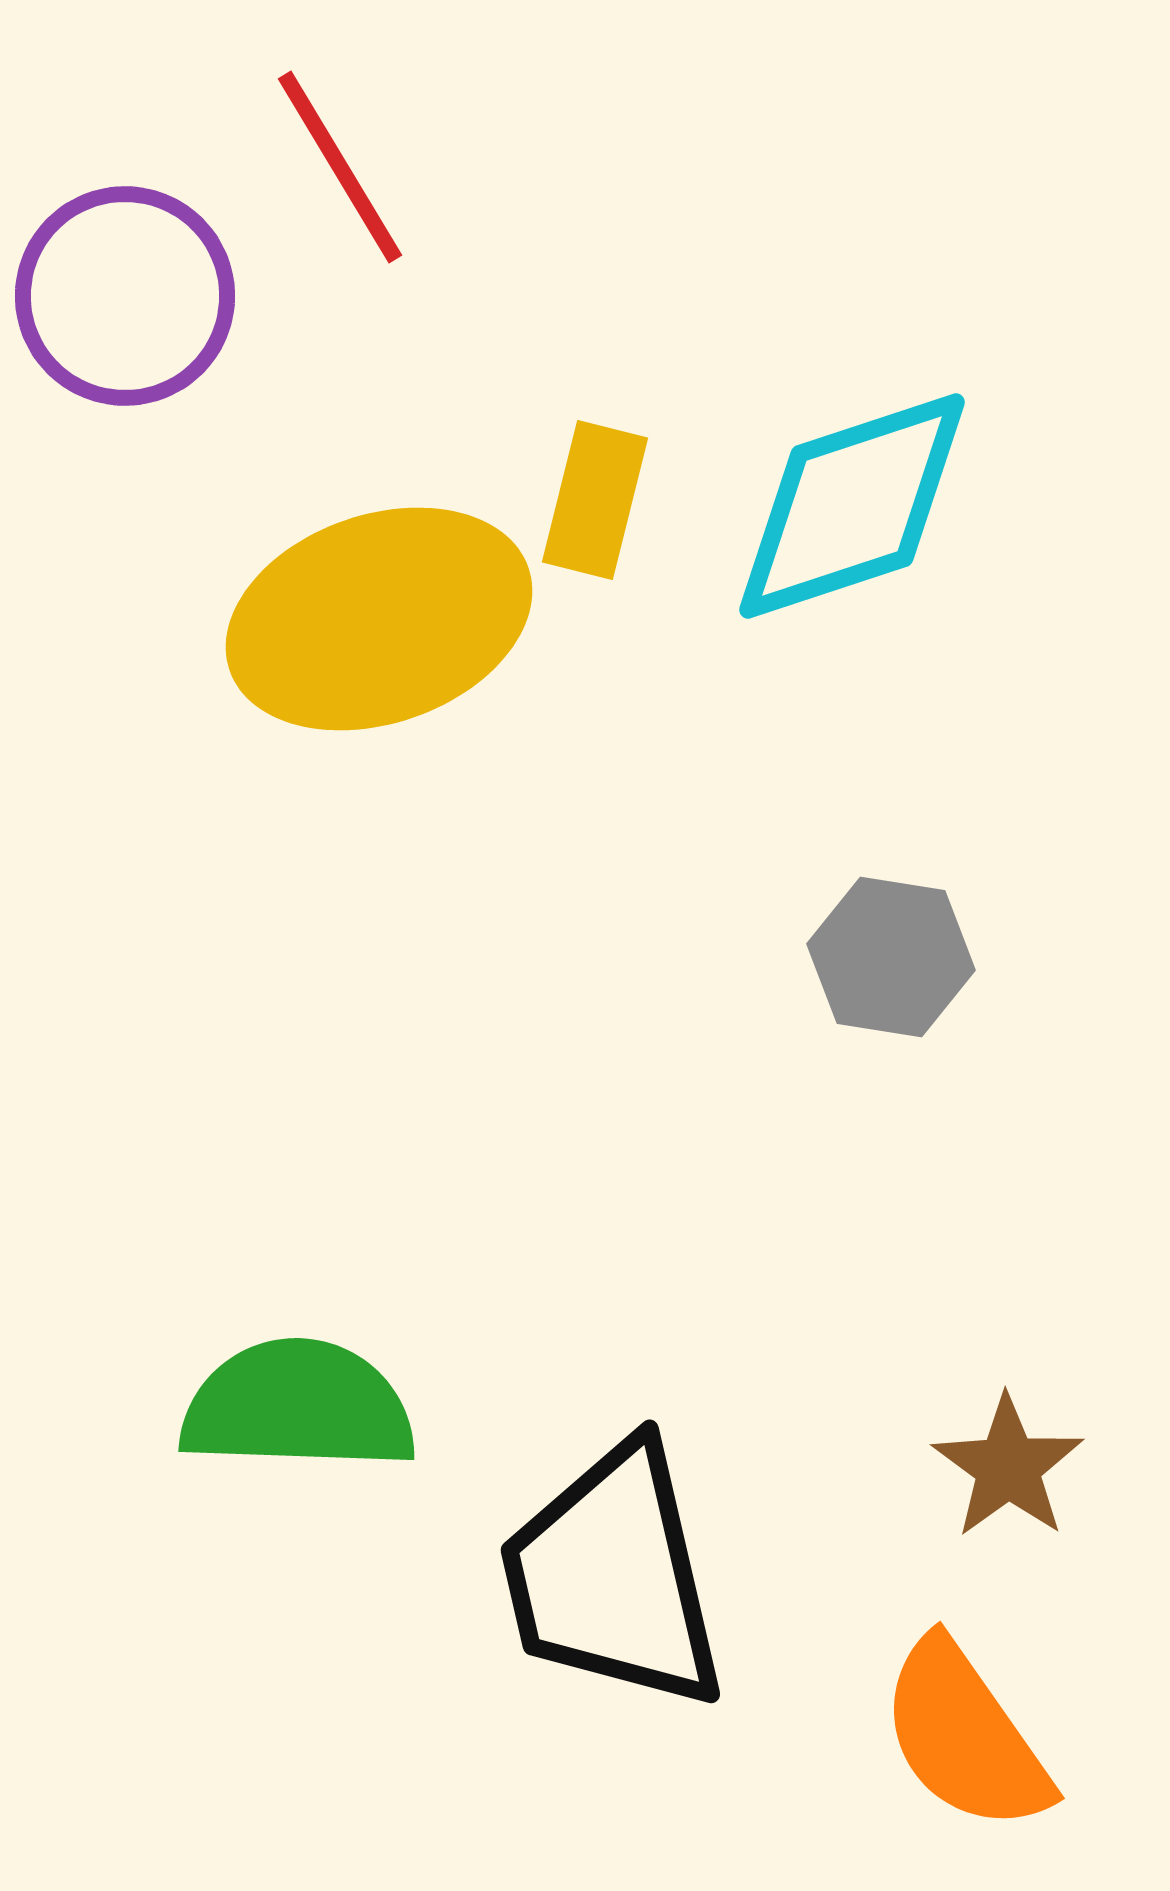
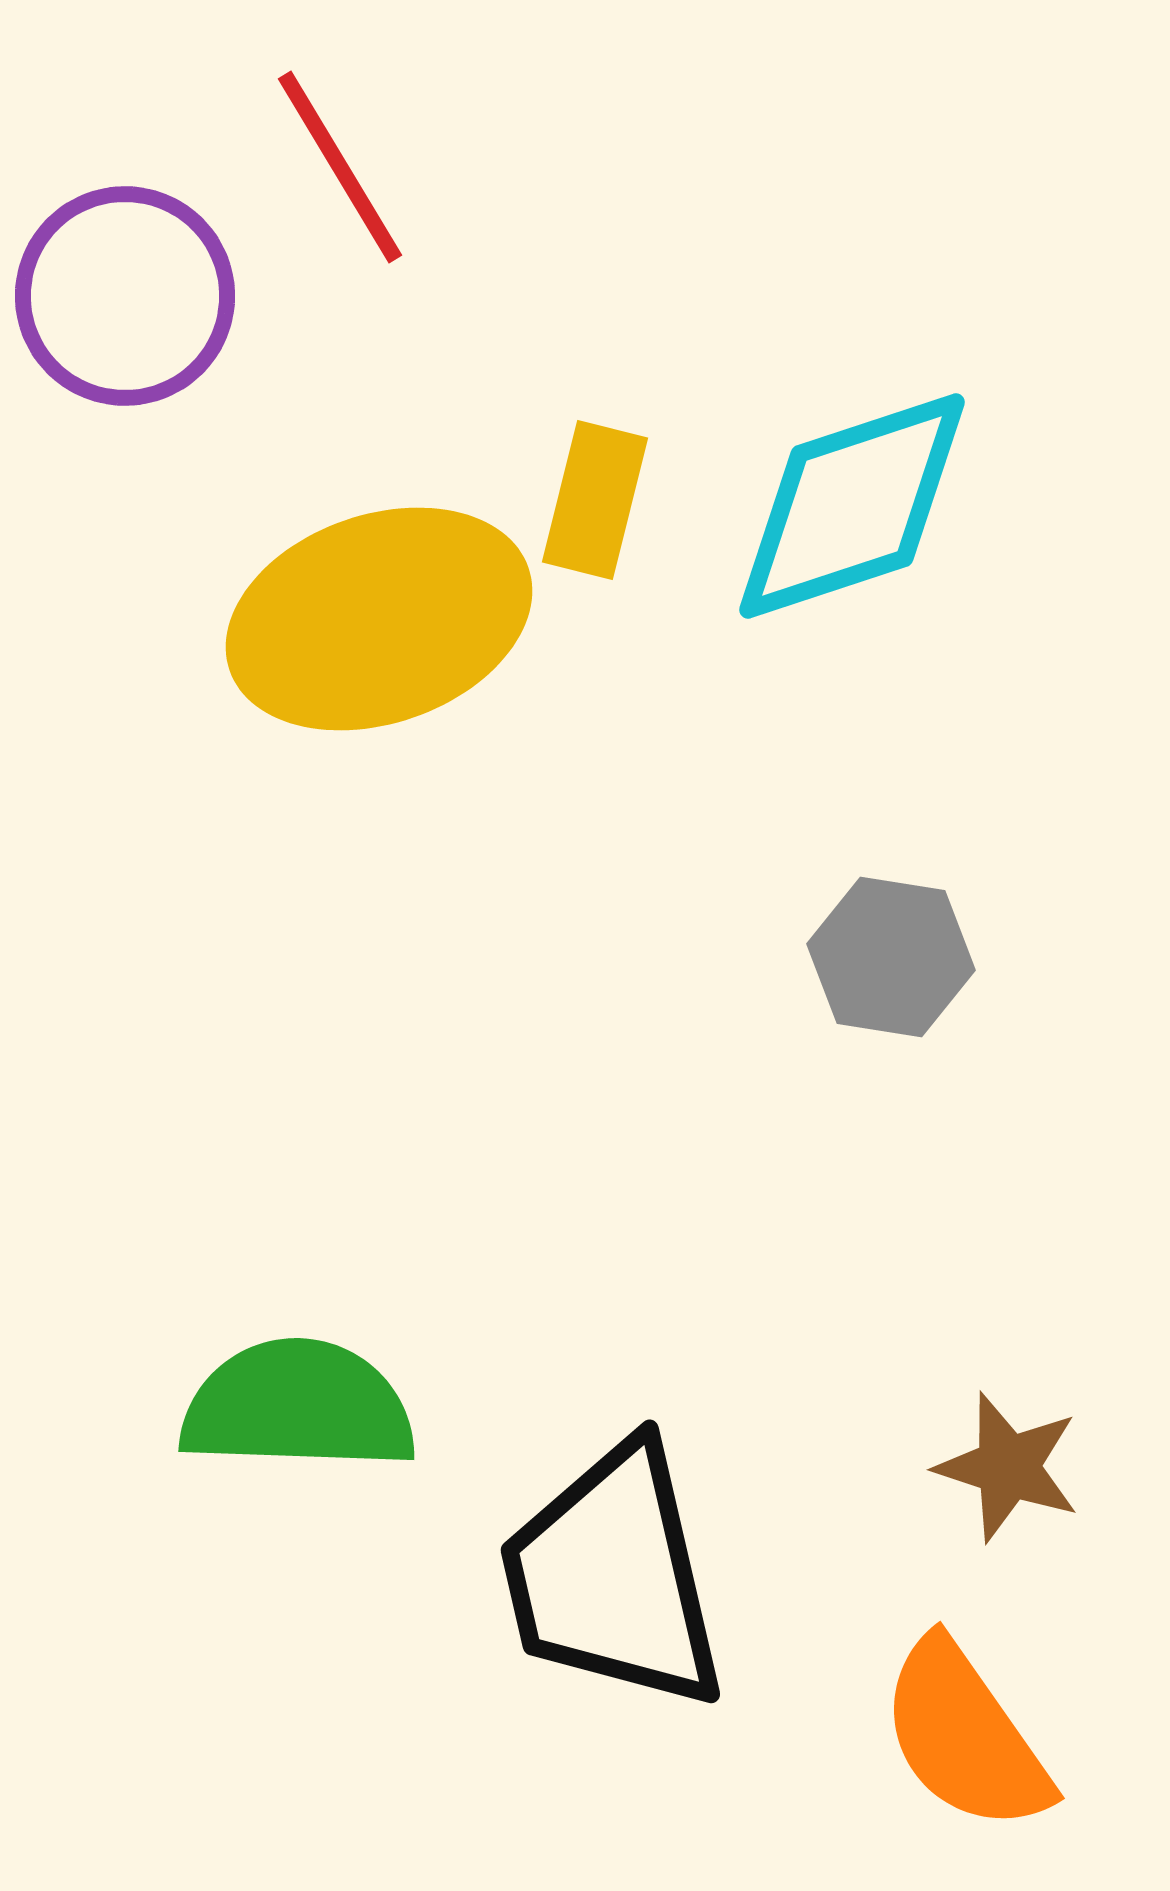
brown star: rotated 18 degrees counterclockwise
